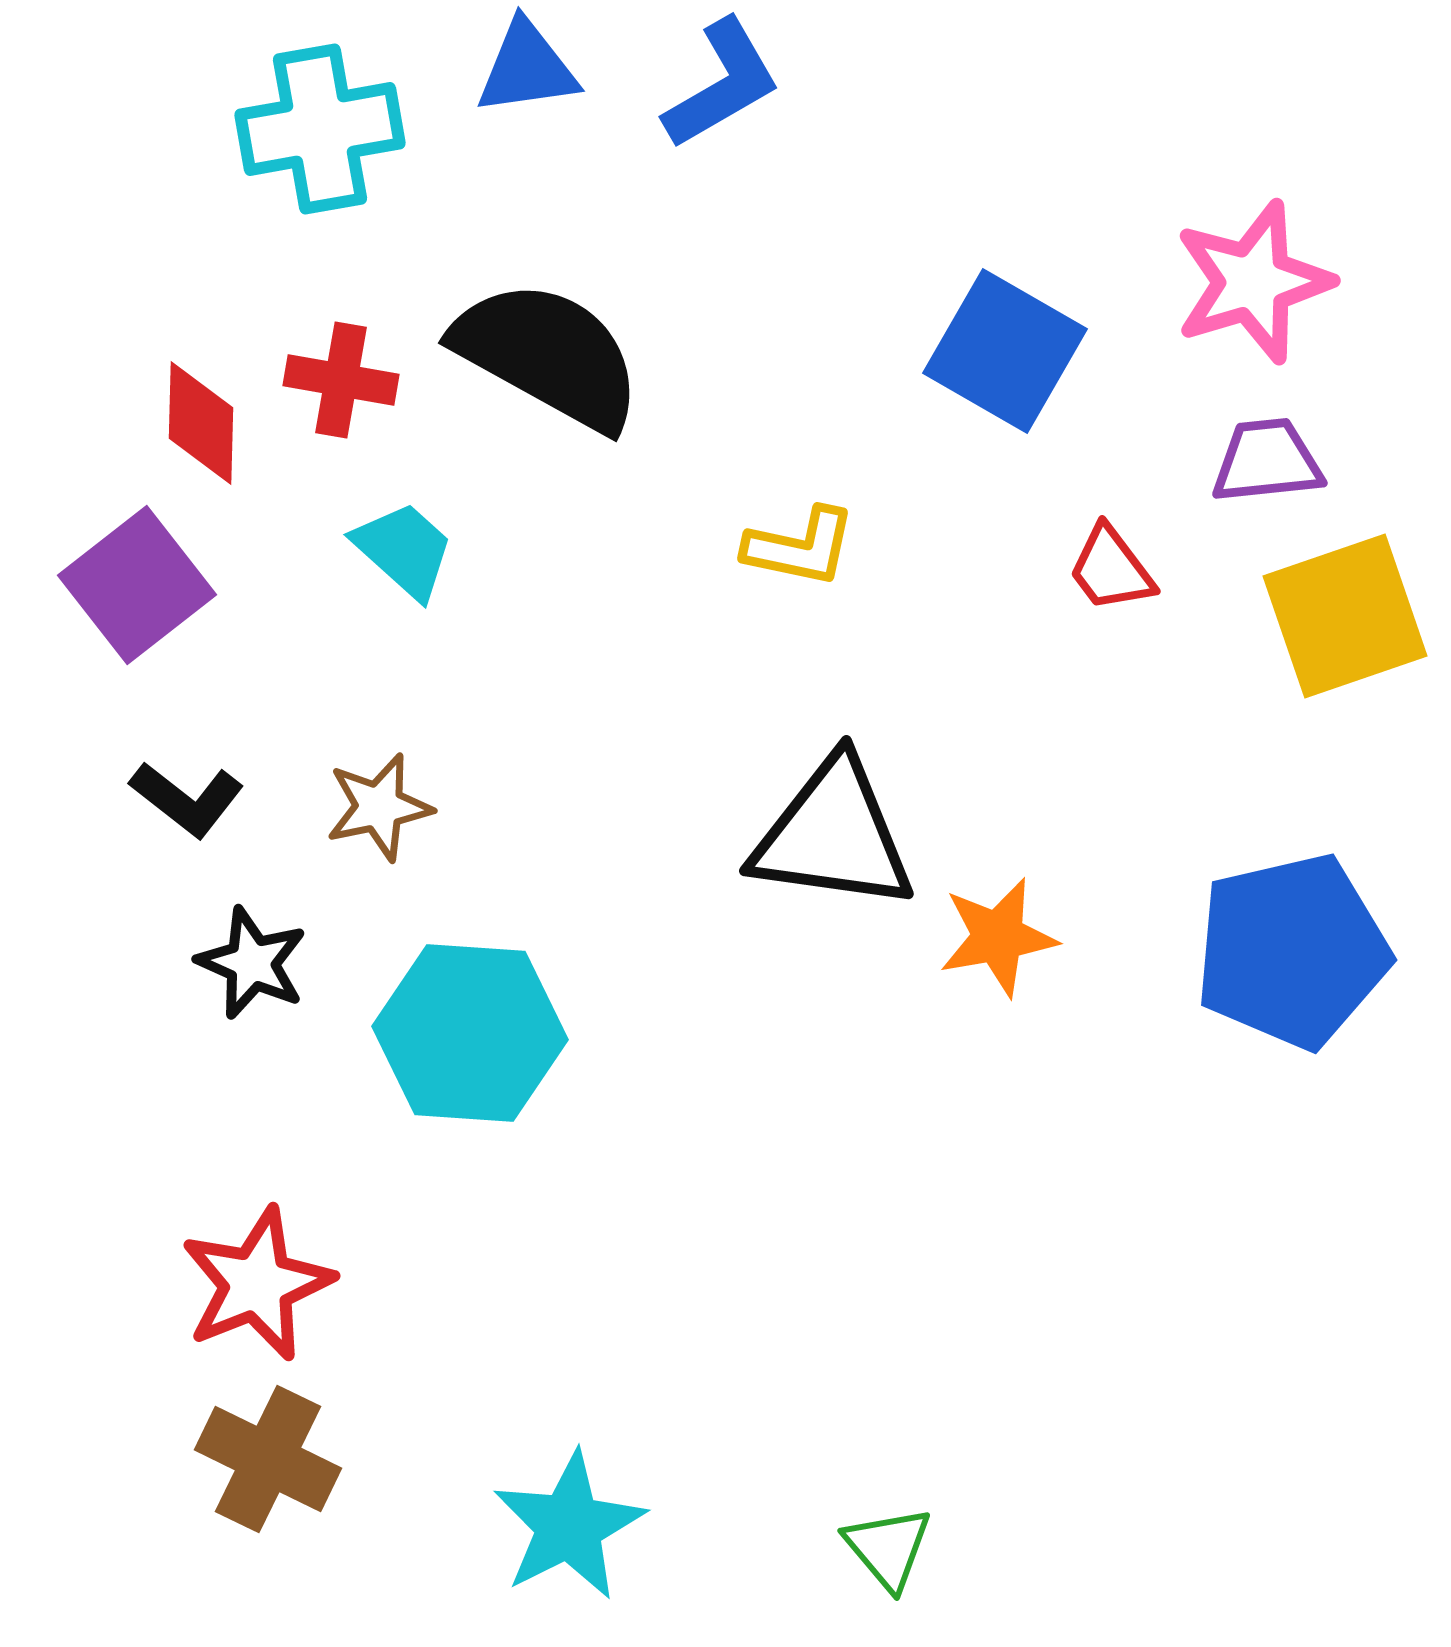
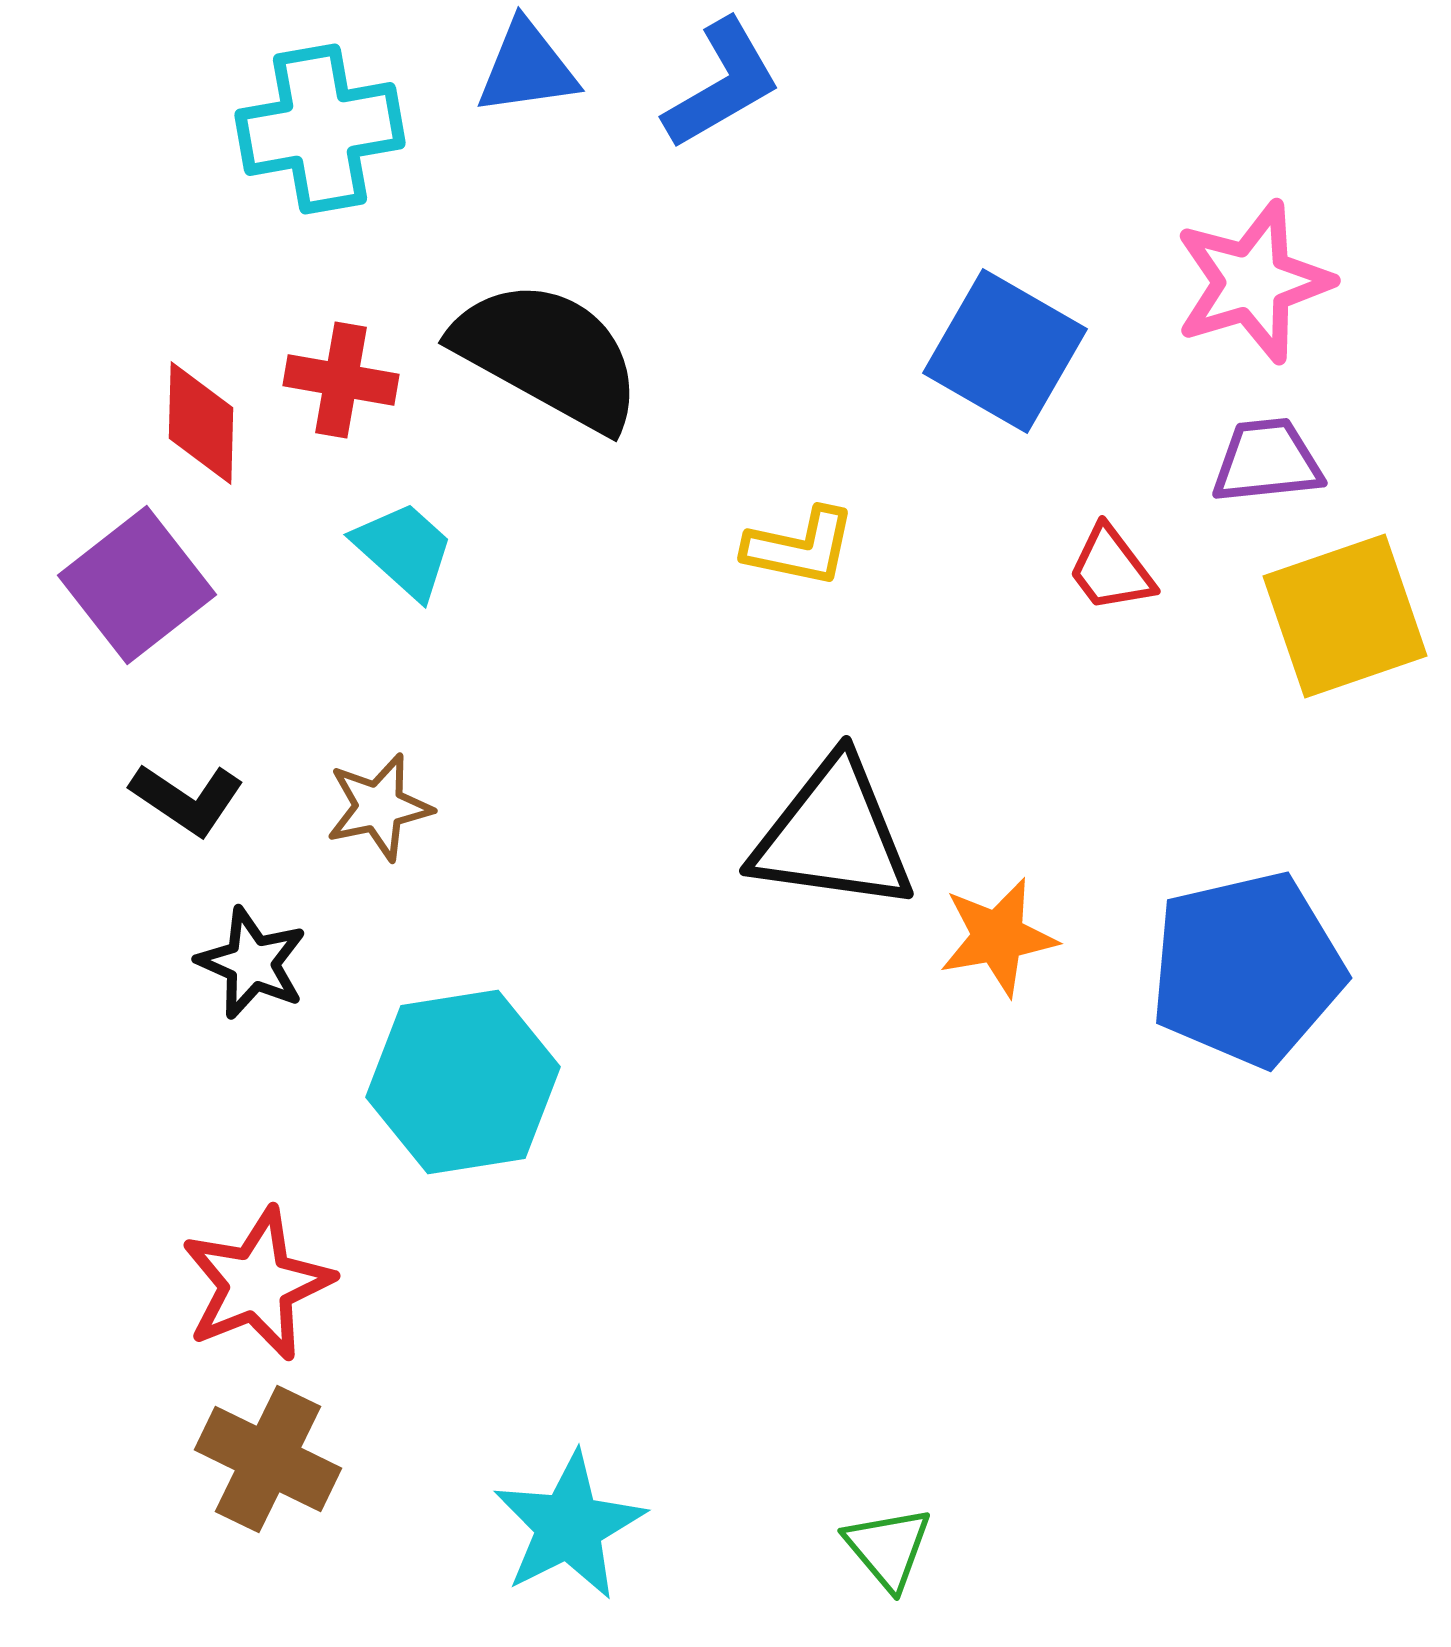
black L-shape: rotated 4 degrees counterclockwise
blue pentagon: moved 45 px left, 18 px down
cyan hexagon: moved 7 px left, 49 px down; rotated 13 degrees counterclockwise
